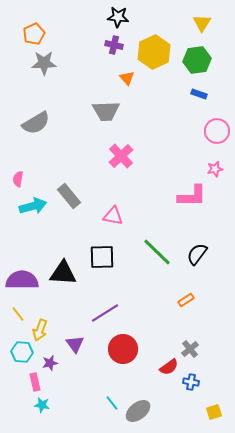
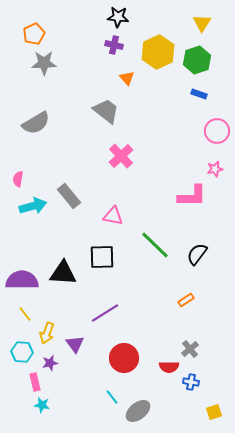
yellow hexagon: moved 4 px right
green hexagon: rotated 12 degrees counterclockwise
gray trapezoid: rotated 140 degrees counterclockwise
green line: moved 2 px left, 7 px up
yellow line: moved 7 px right
yellow arrow: moved 7 px right, 3 px down
red circle: moved 1 px right, 9 px down
red semicircle: rotated 36 degrees clockwise
cyan line: moved 6 px up
